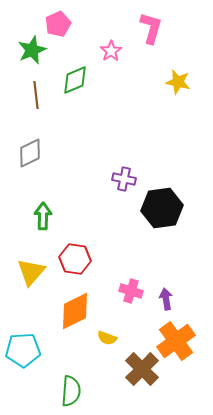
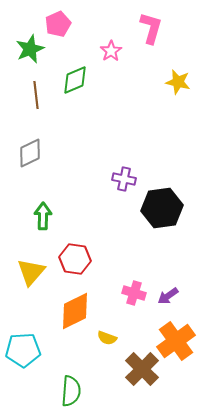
green star: moved 2 px left, 1 px up
pink cross: moved 3 px right, 2 px down
purple arrow: moved 2 px right, 3 px up; rotated 115 degrees counterclockwise
